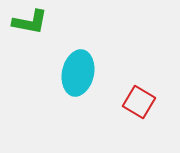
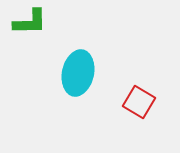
green L-shape: rotated 12 degrees counterclockwise
